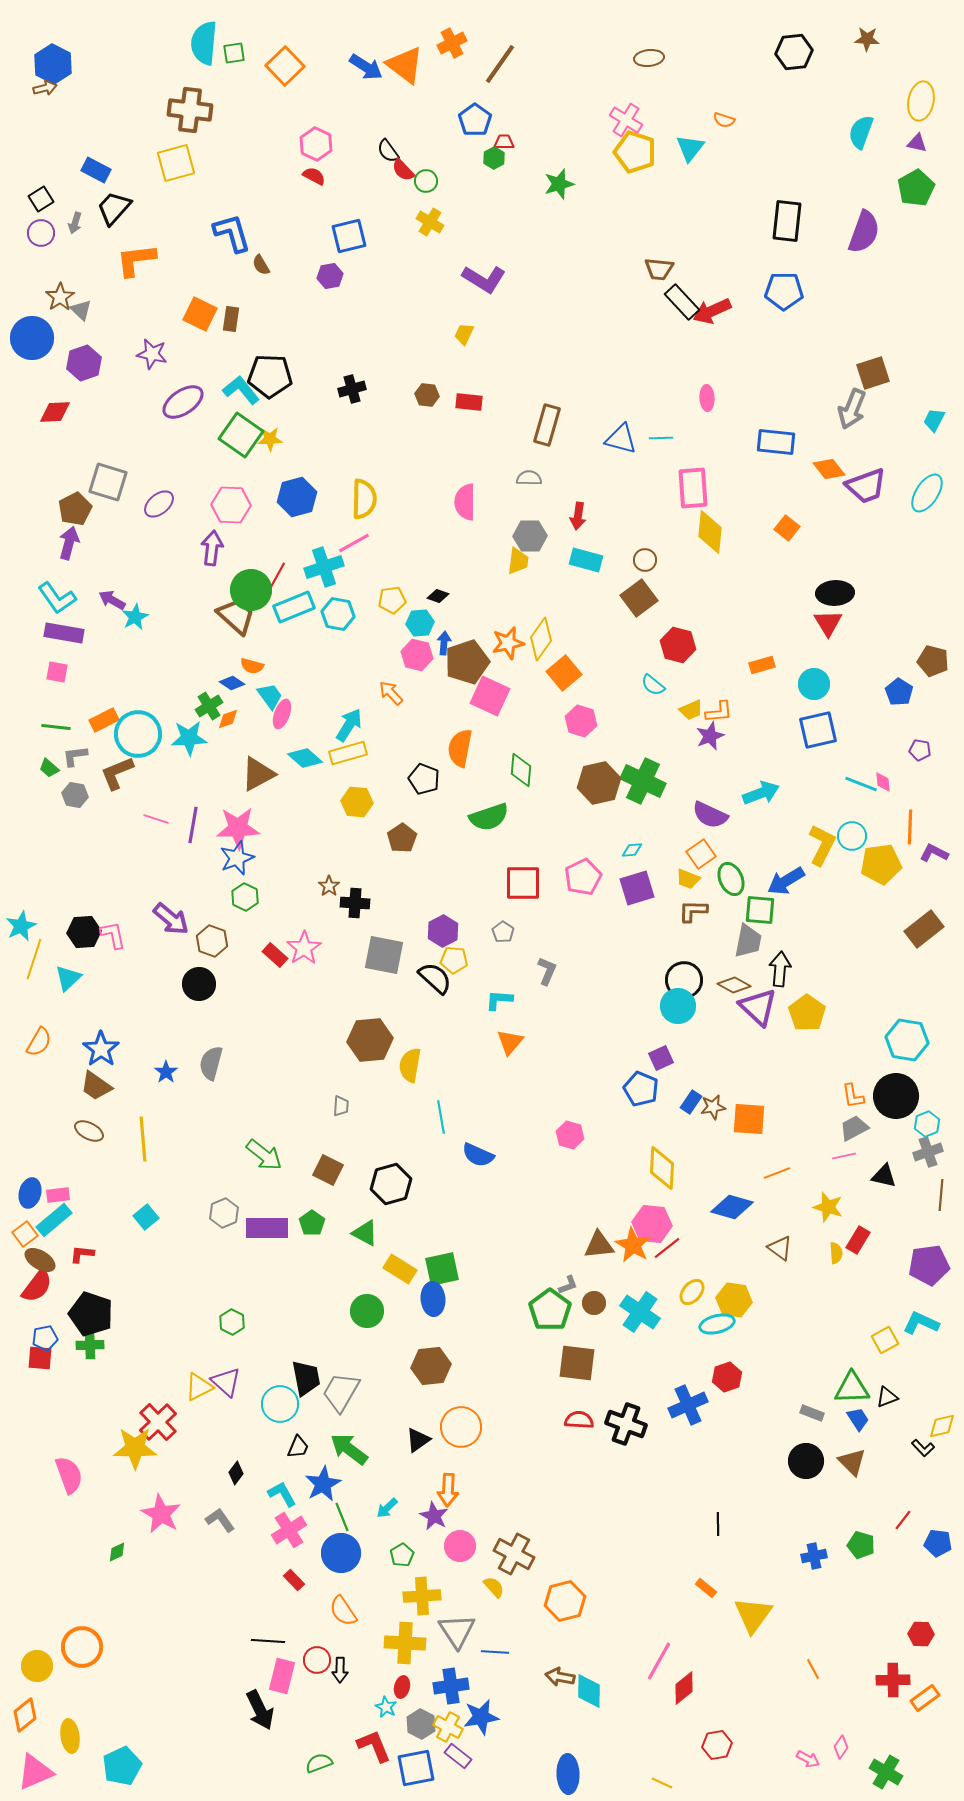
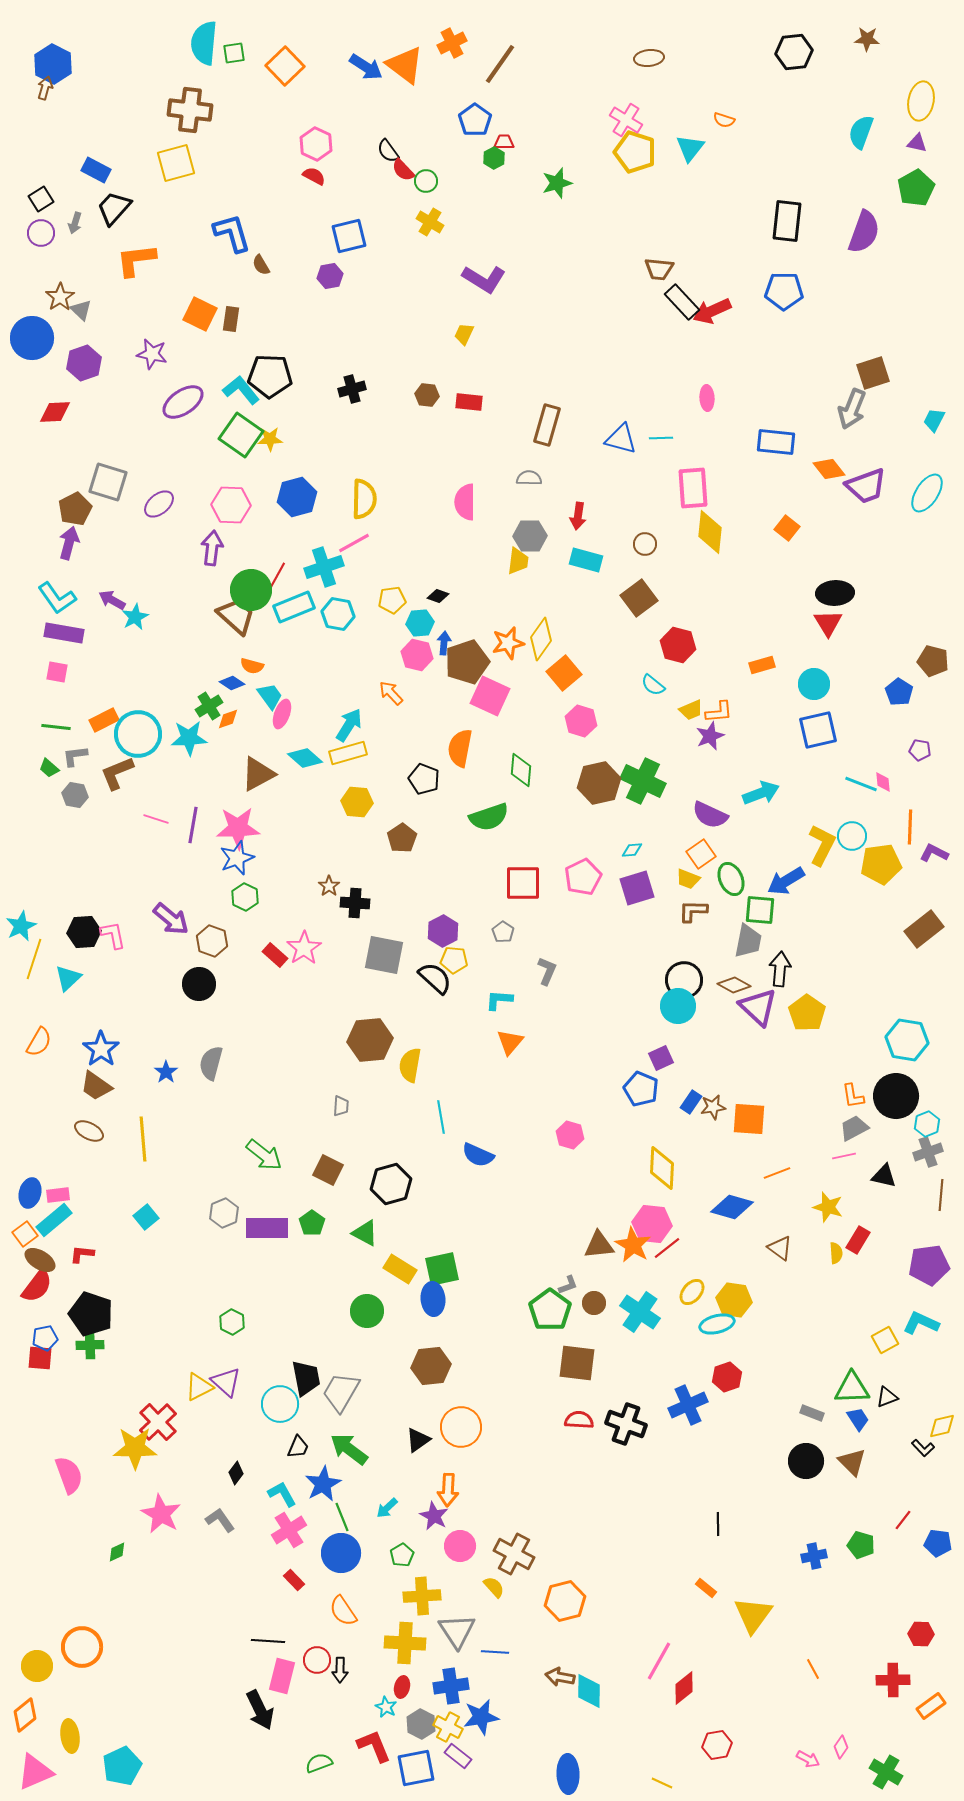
brown arrow at (45, 88): rotated 60 degrees counterclockwise
green star at (559, 184): moved 2 px left, 1 px up
brown circle at (645, 560): moved 16 px up
orange rectangle at (925, 1698): moved 6 px right, 8 px down
